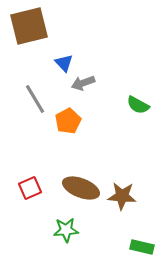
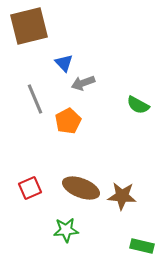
gray line: rotated 8 degrees clockwise
green rectangle: moved 1 px up
